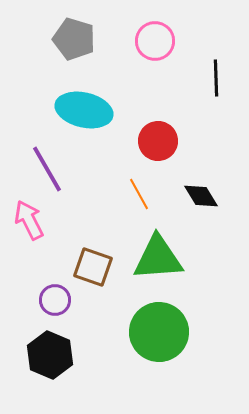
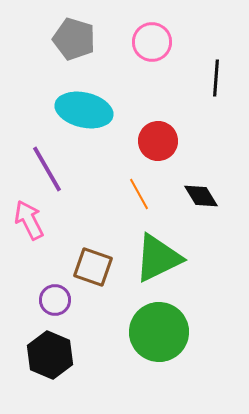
pink circle: moved 3 px left, 1 px down
black line: rotated 6 degrees clockwise
green triangle: rotated 22 degrees counterclockwise
